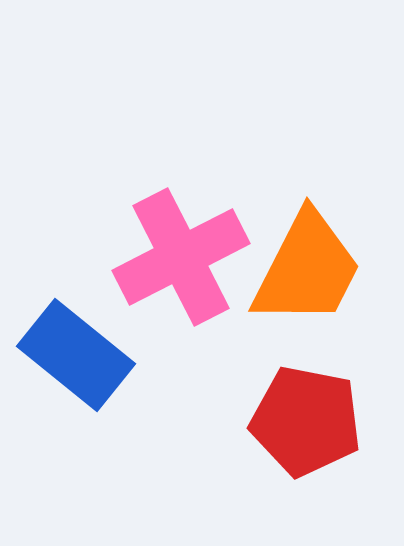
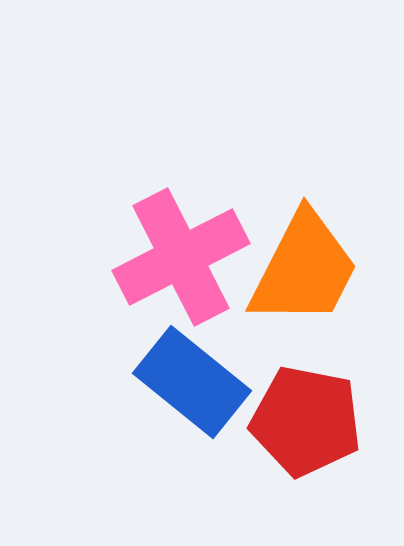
orange trapezoid: moved 3 px left
blue rectangle: moved 116 px right, 27 px down
